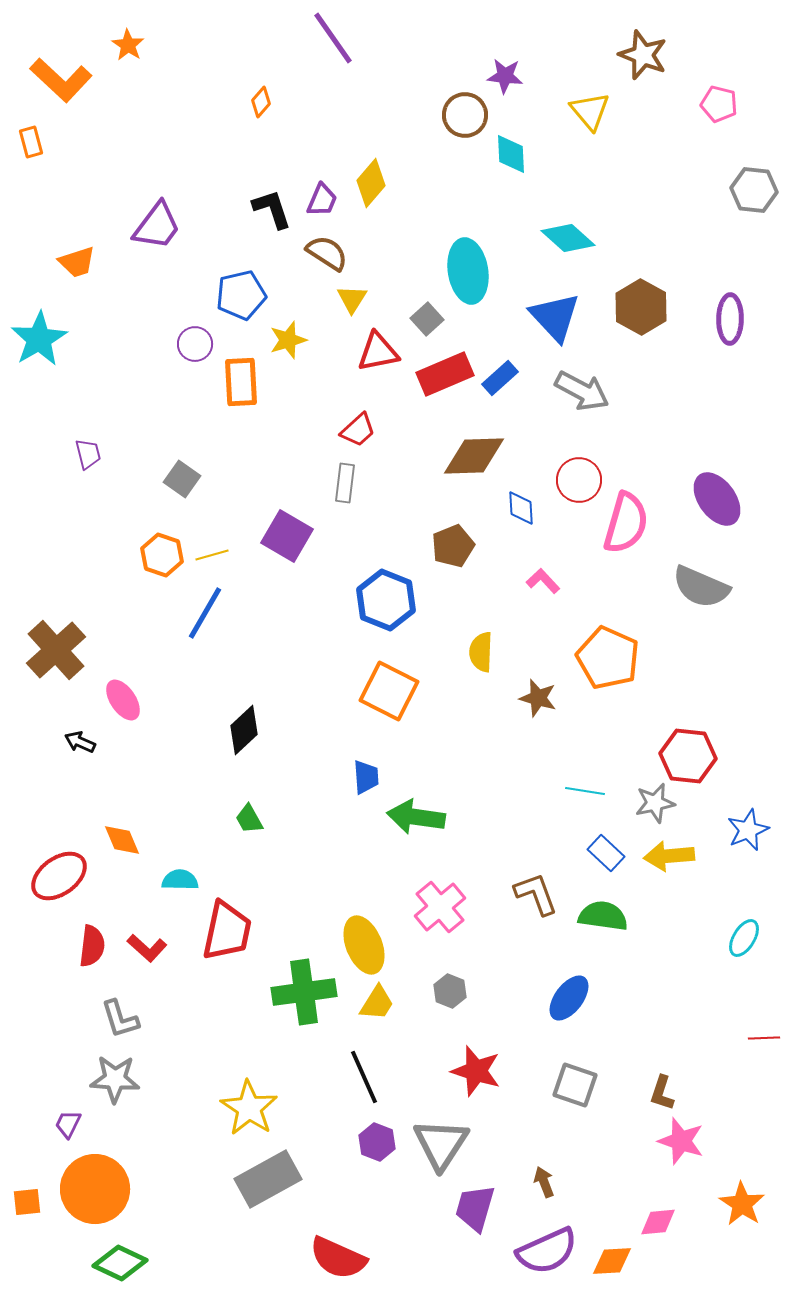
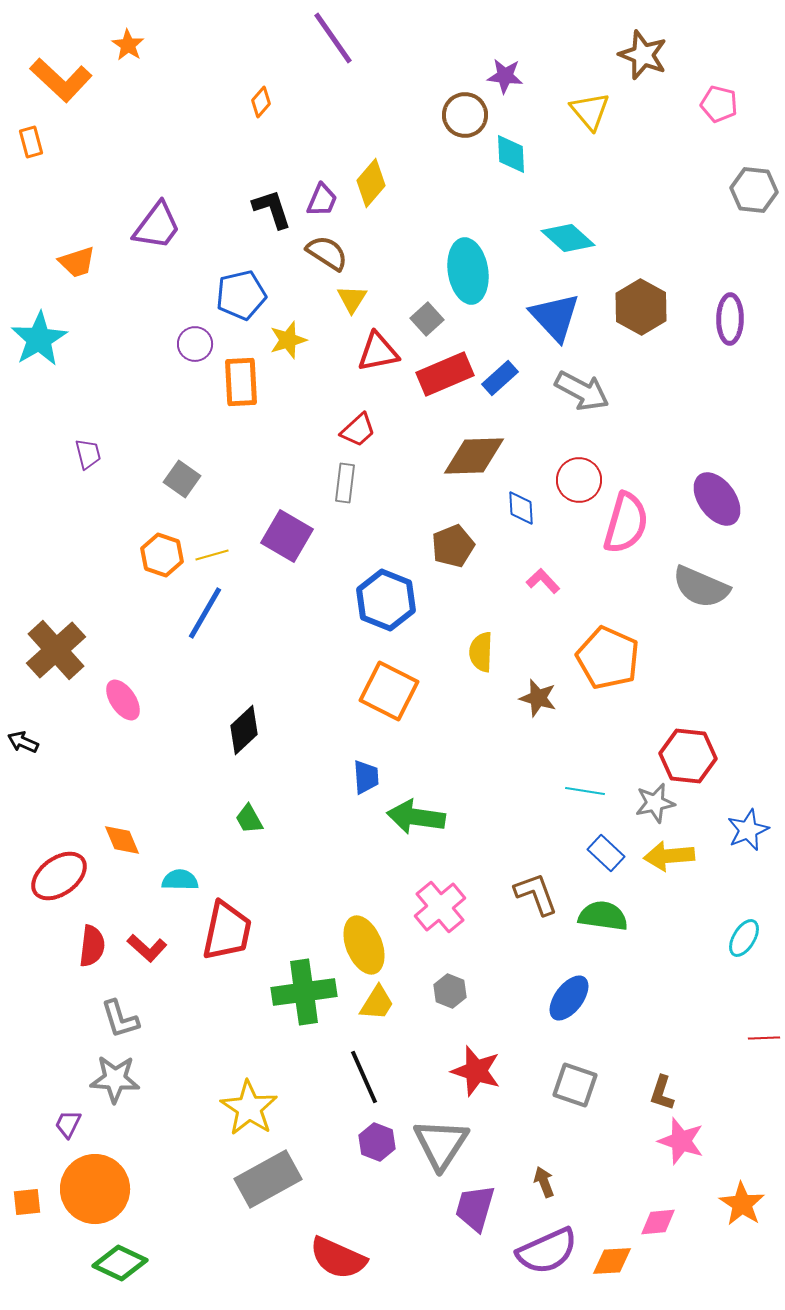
black arrow at (80, 742): moved 57 px left
